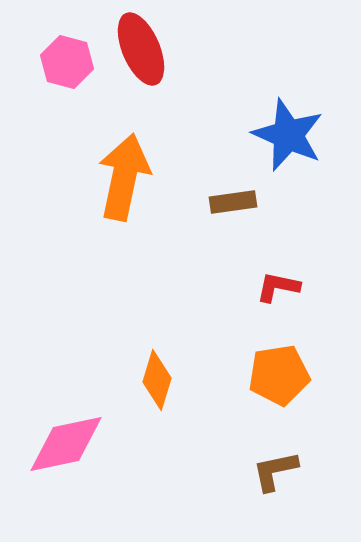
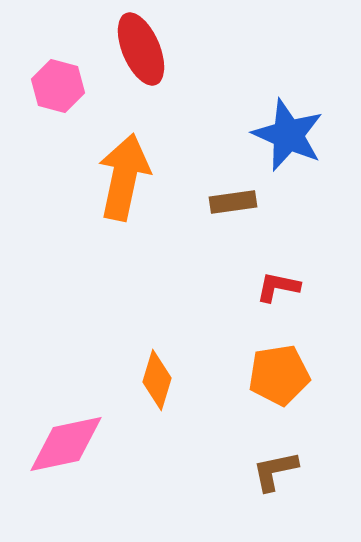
pink hexagon: moved 9 px left, 24 px down
